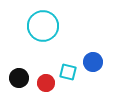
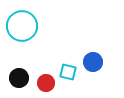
cyan circle: moved 21 px left
